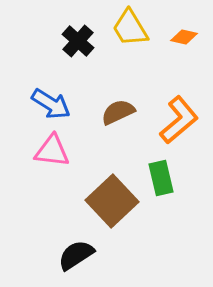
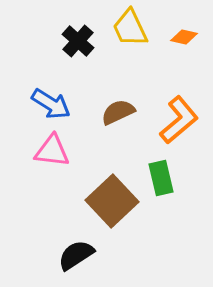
yellow trapezoid: rotated 6 degrees clockwise
